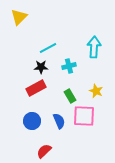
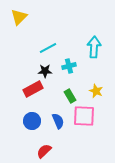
black star: moved 4 px right, 4 px down
red rectangle: moved 3 px left, 1 px down
blue semicircle: moved 1 px left
